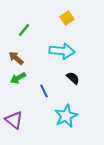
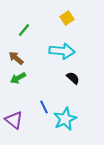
blue line: moved 16 px down
cyan star: moved 1 px left, 3 px down
